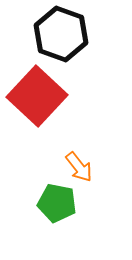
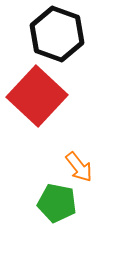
black hexagon: moved 4 px left
